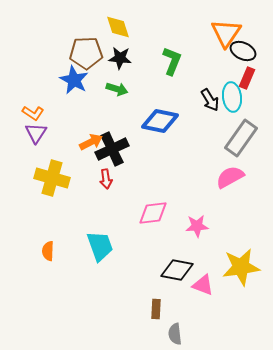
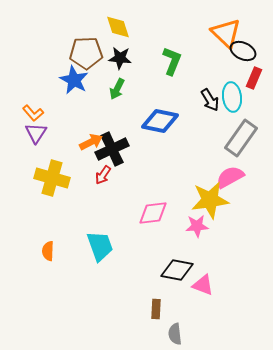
orange triangle: rotated 20 degrees counterclockwise
red rectangle: moved 7 px right
green arrow: rotated 100 degrees clockwise
orange L-shape: rotated 15 degrees clockwise
red arrow: moved 3 px left, 4 px up; rotated 42 degrees clockwise
yellow star: moved 31 px left, 67 px up
